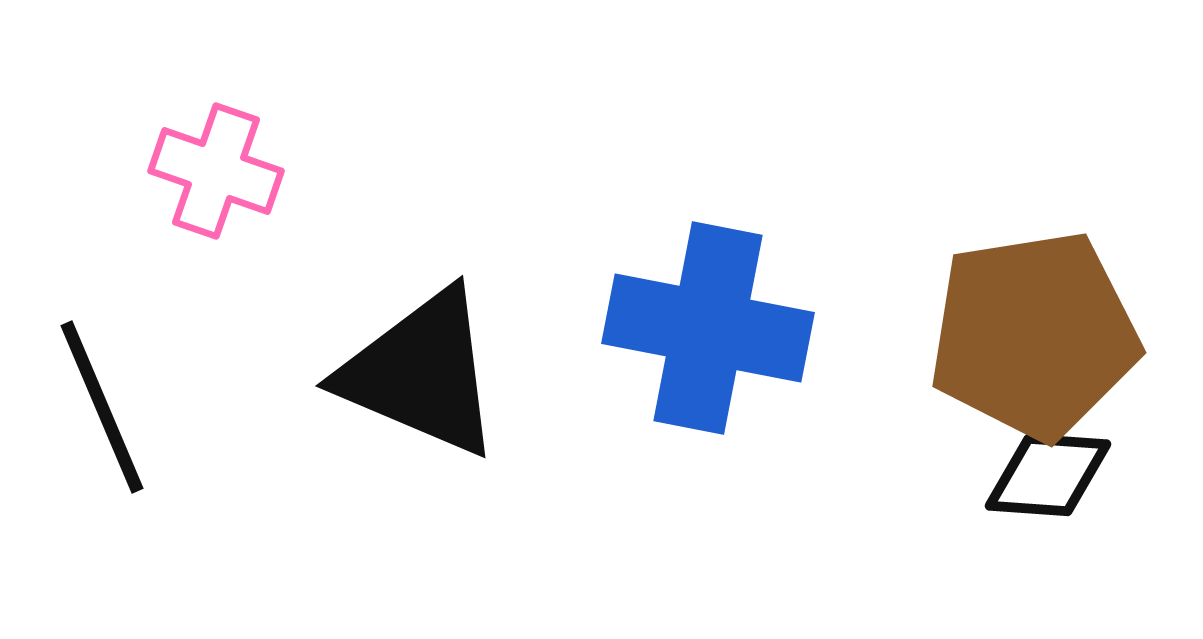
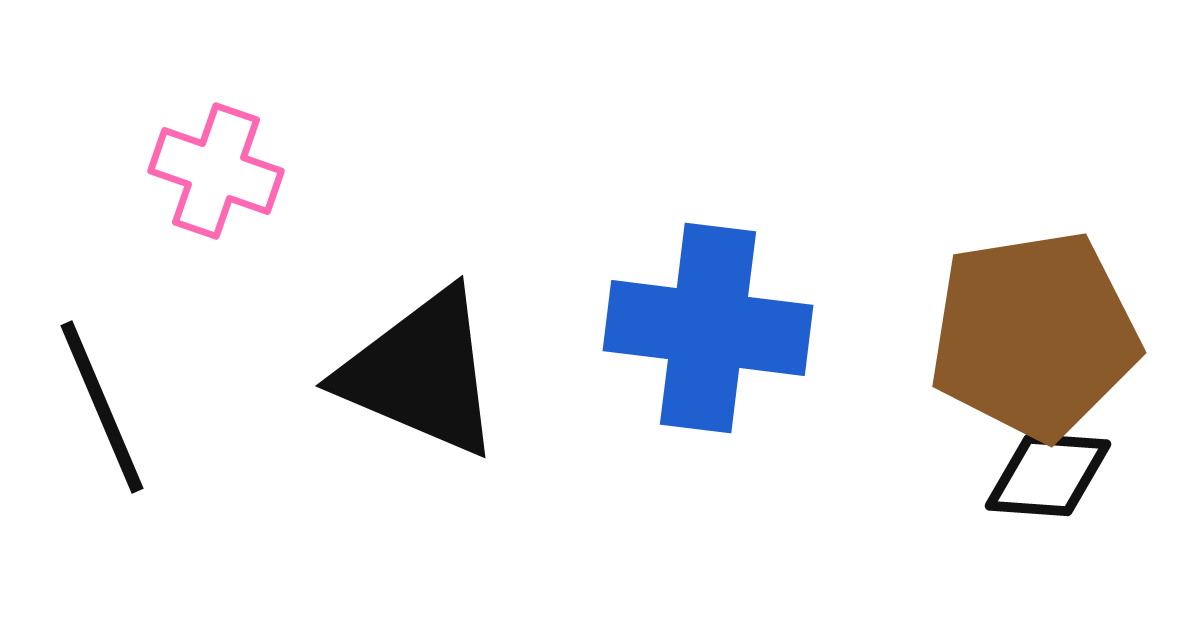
blue cross: rotated 4 degrees counterclockwise
